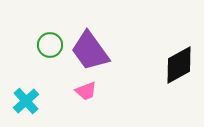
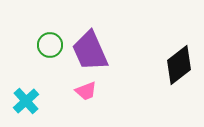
purple trapezoid: rotated 12 degrees clockwise
black diamond: rotated 9 degrees counterclockwise
